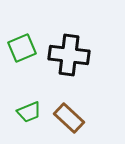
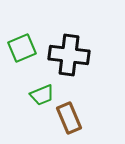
green trapezoid: moved 13 px right, 17 px up
brown rectangle: rotated 24 degrees clockwise
